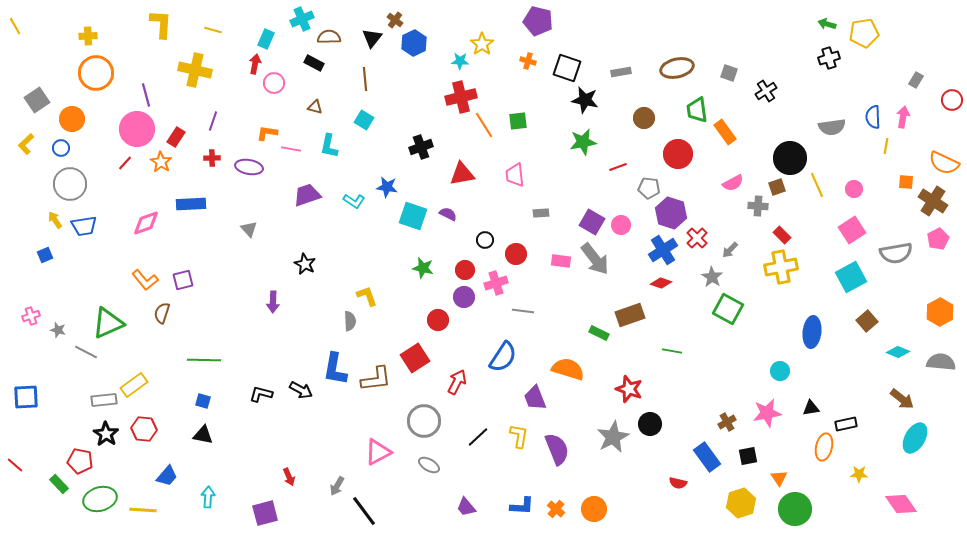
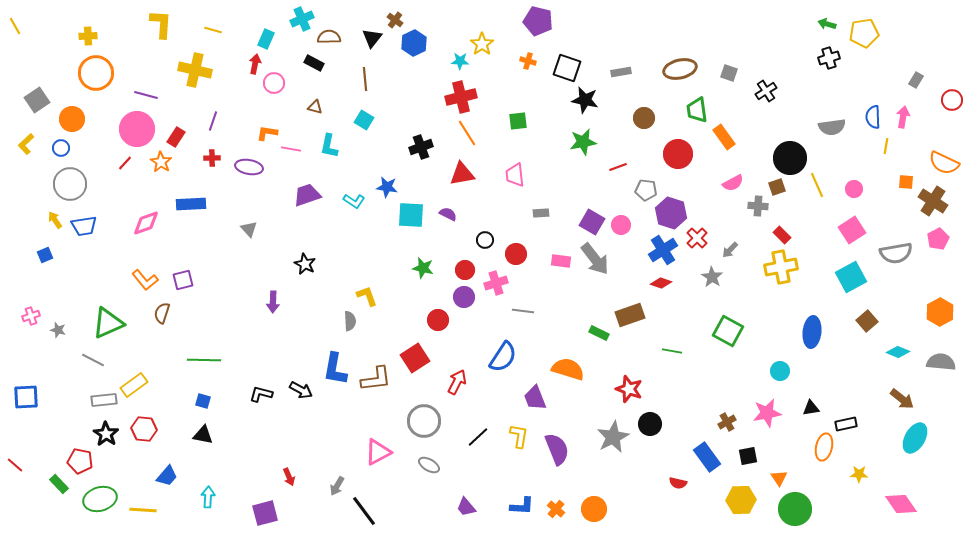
brown ellipse at (677, 68): moved 3 px right, 1 px down
purple line at (146, 95): rotated 60 degrees counterclockwise
orange line at (484, 125): moved 17 px left, 8 px down
orange rectangle at (725, 132): moved 1 px left, 5 px down
gray pentagon at (649, 188): moved 3 px left, 2 px down
cyan square at (413, 216): moved 2 px left, 1 px up; rotated 16 degrees counterclockwise
green square at (728, 309): moved 22 px down
gray line at (86, 352): moved 7 px right, 8 px down
yellow hexagon at (741, 503): moved 3 px up; rotated 16 degrees clockwise
